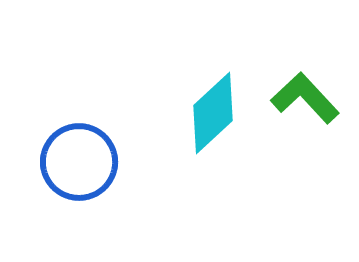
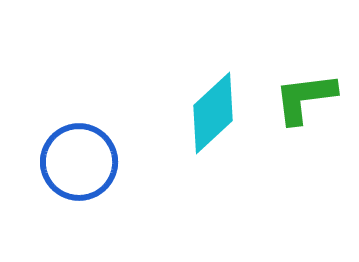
green L-shape: rotated 54 degrees counterclockwise
